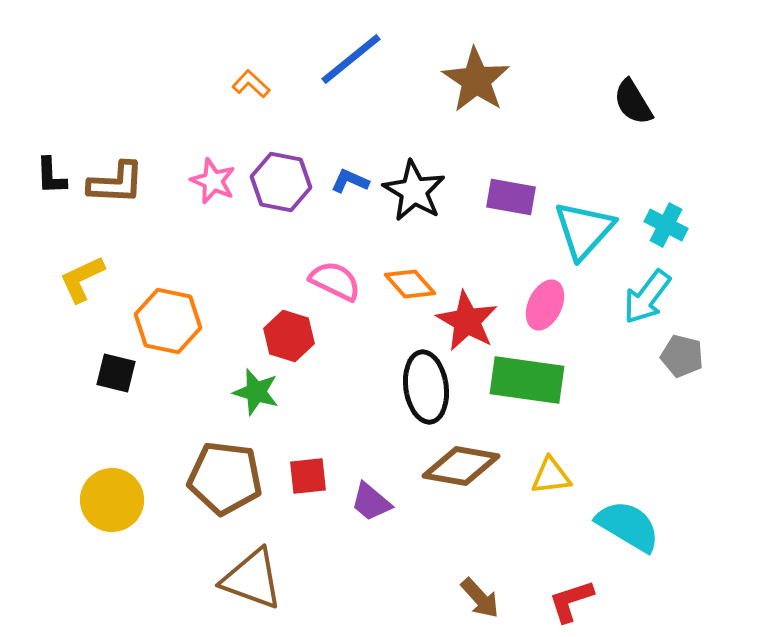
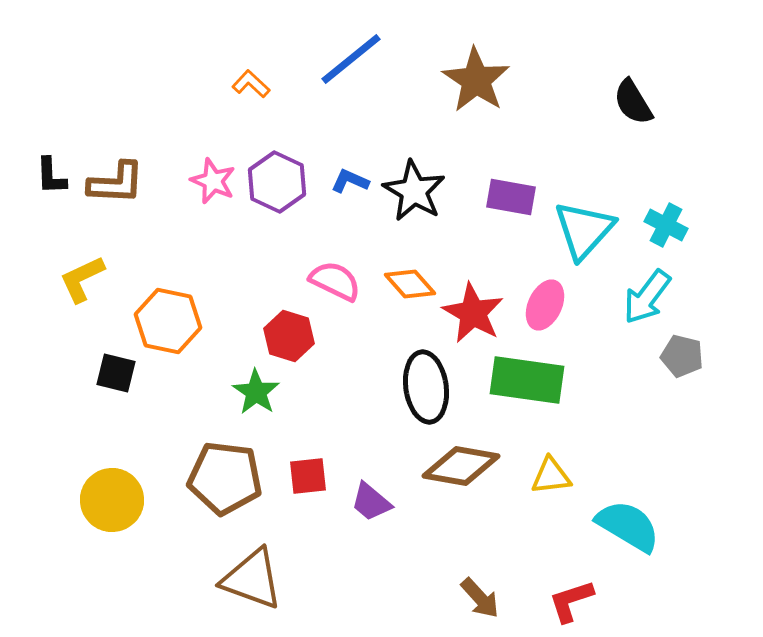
purple hexagon: moved 4 px left; rotated 14 degrees clockwise
red star: moved 6 px right, 8 px up
green star: rotated 18 degrees clockwise
